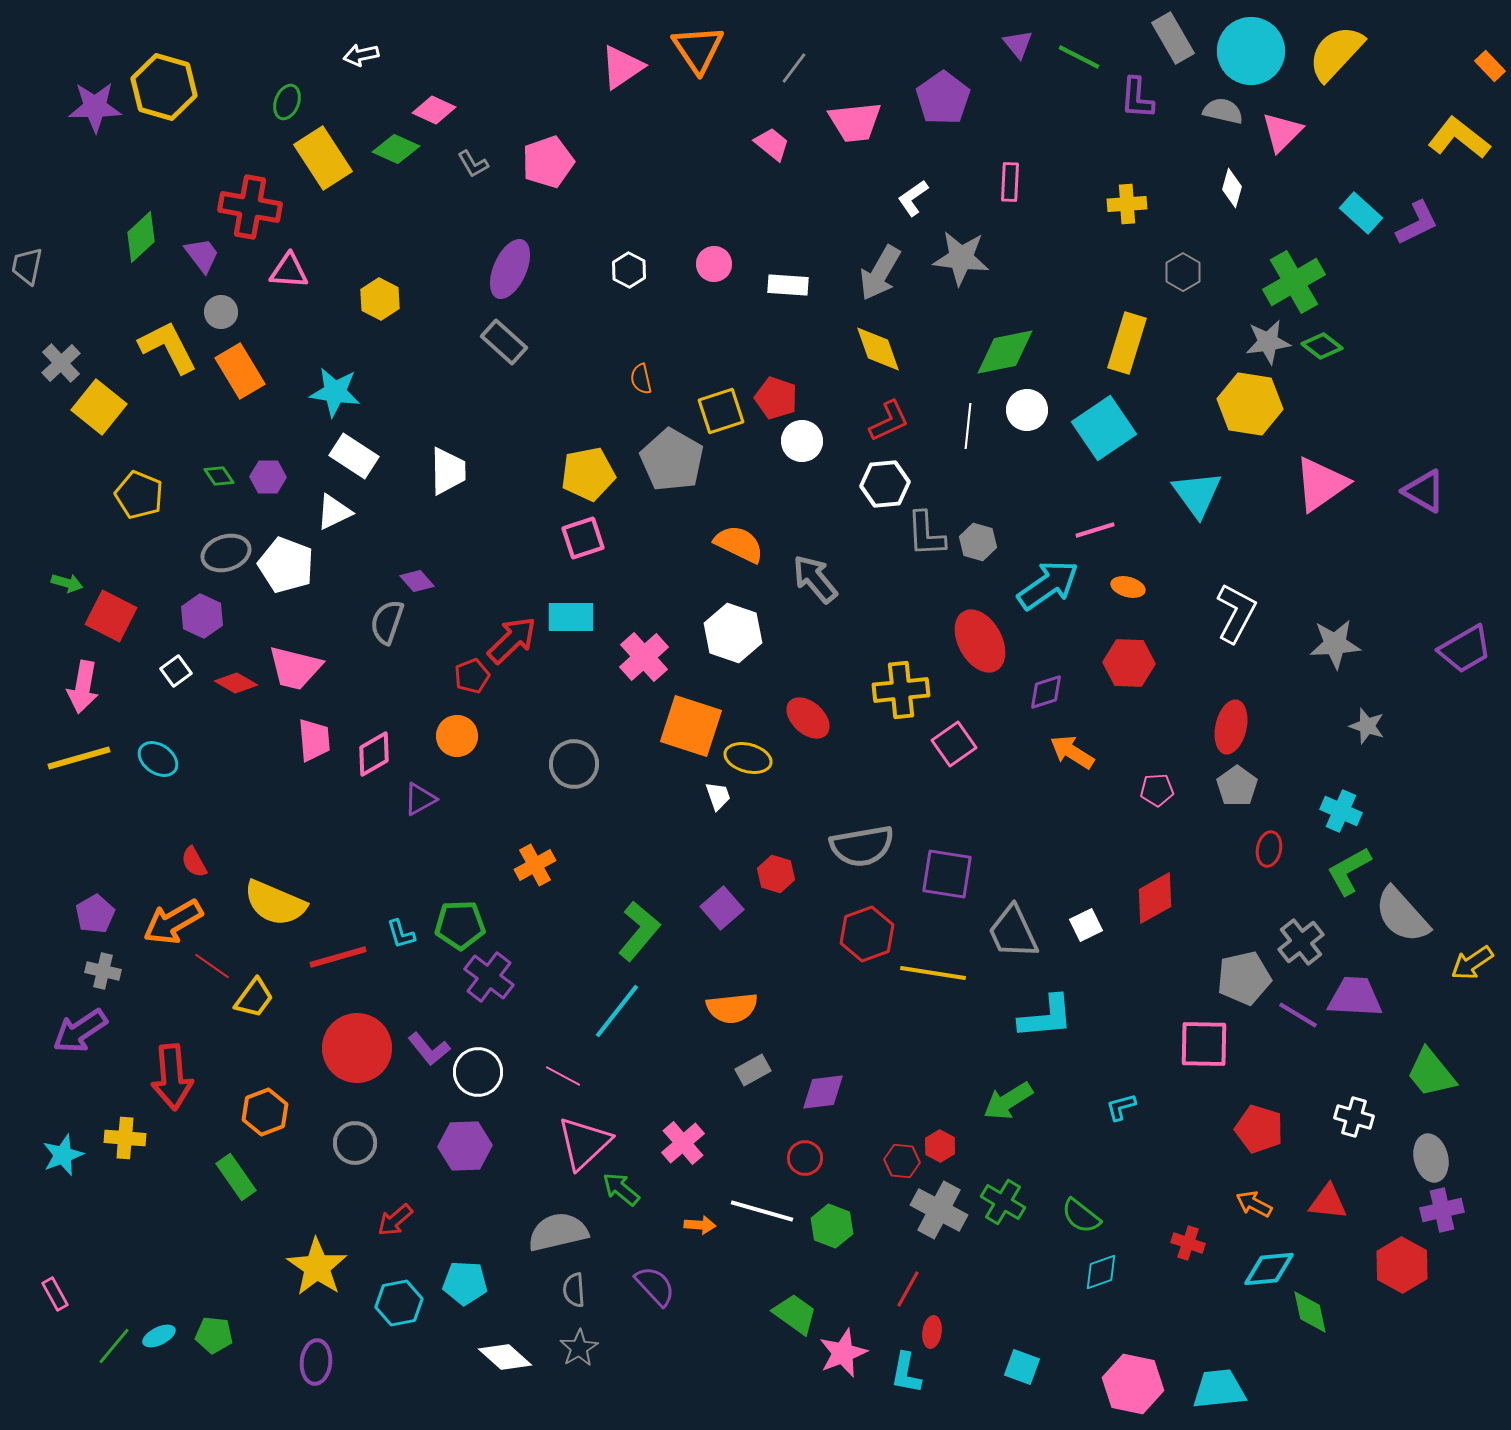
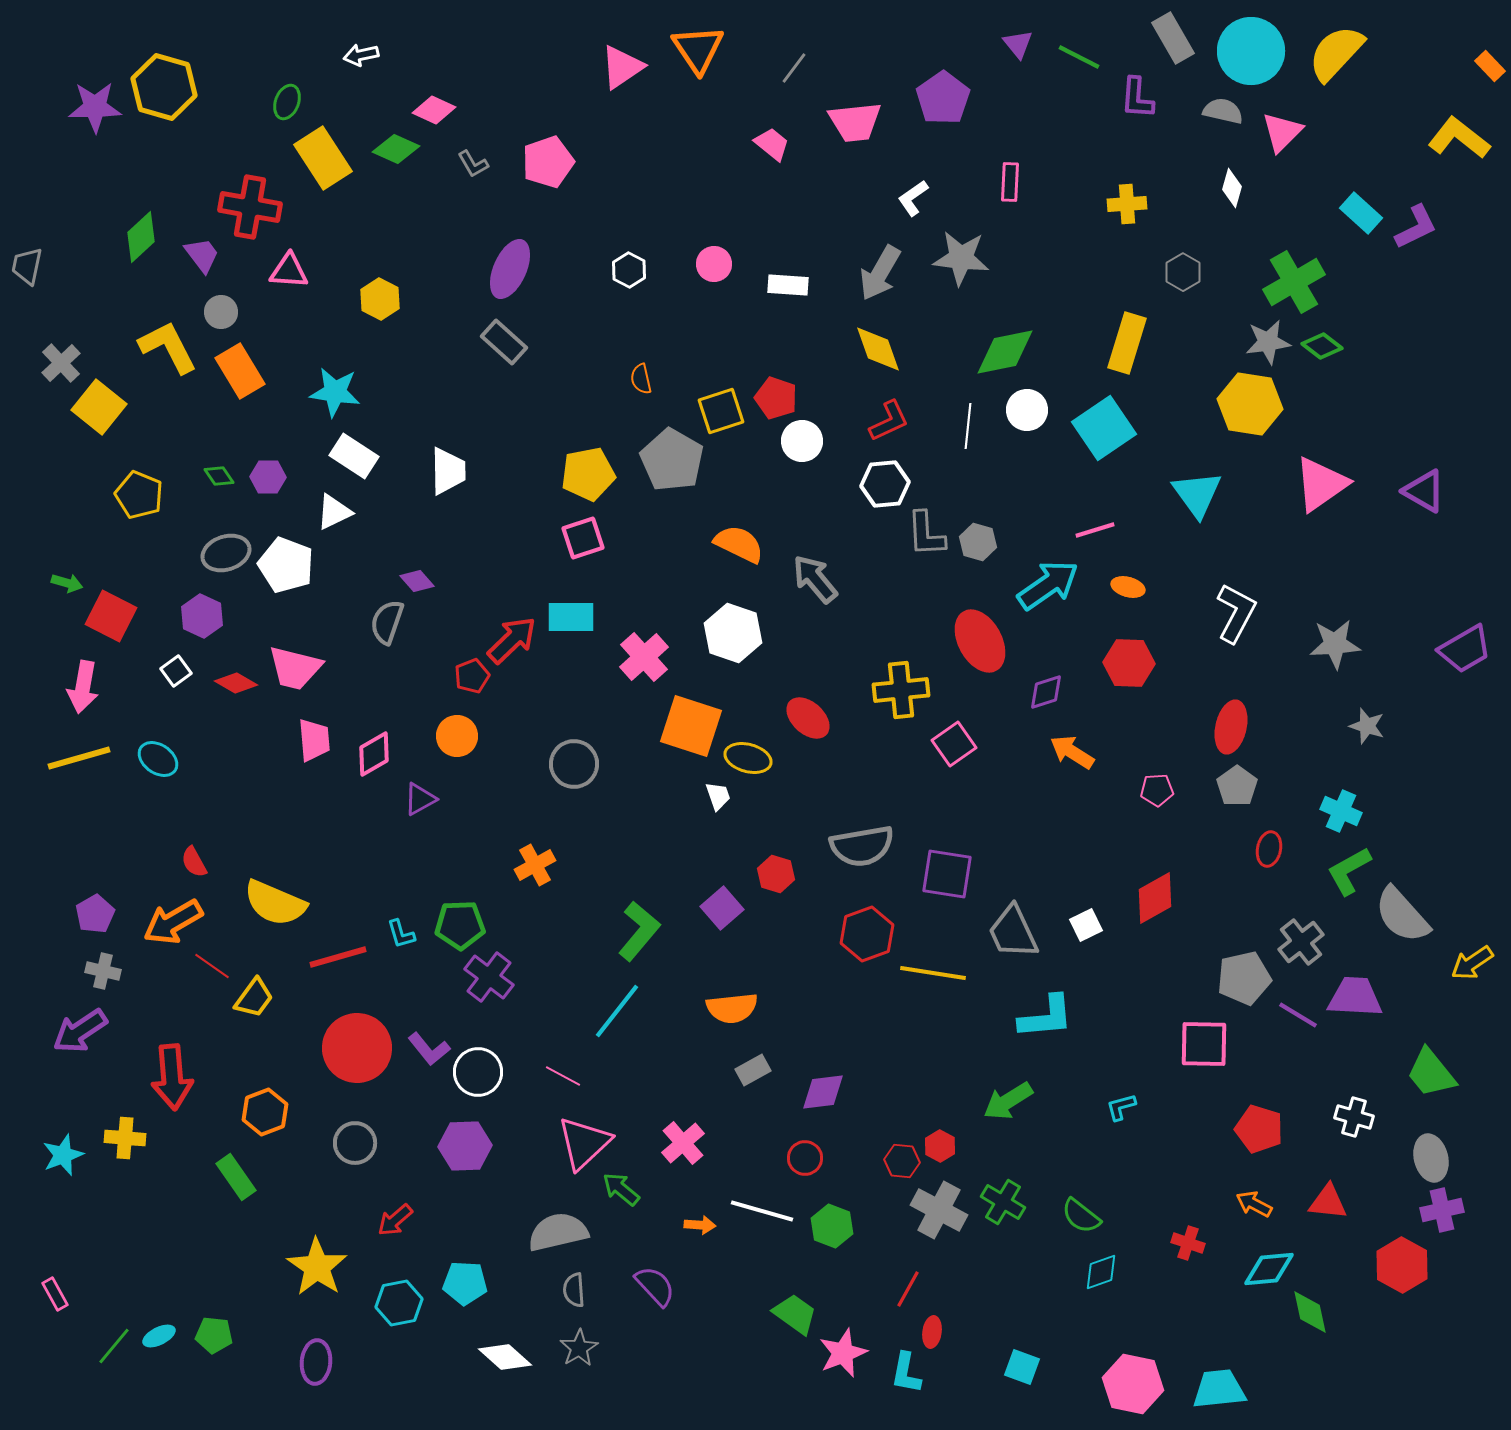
purple L-shape at (1417, 223): moved 1 px left, 4 px down
